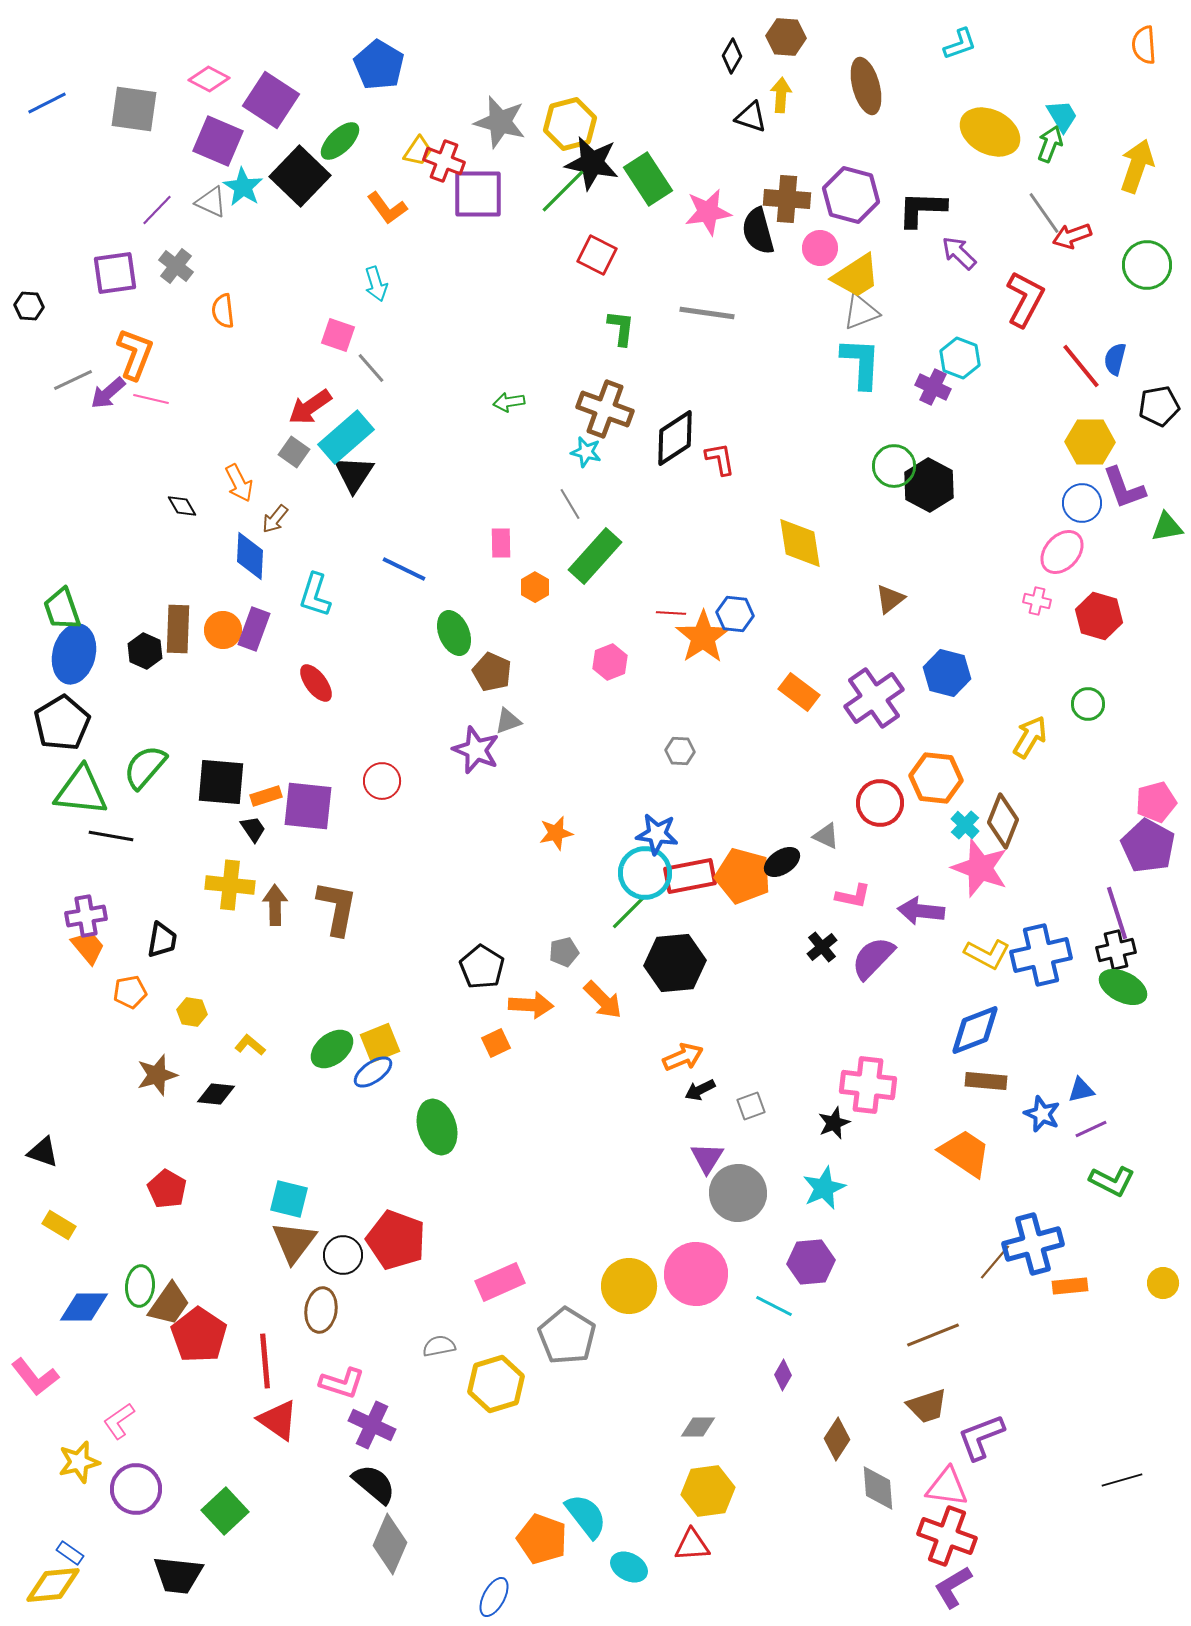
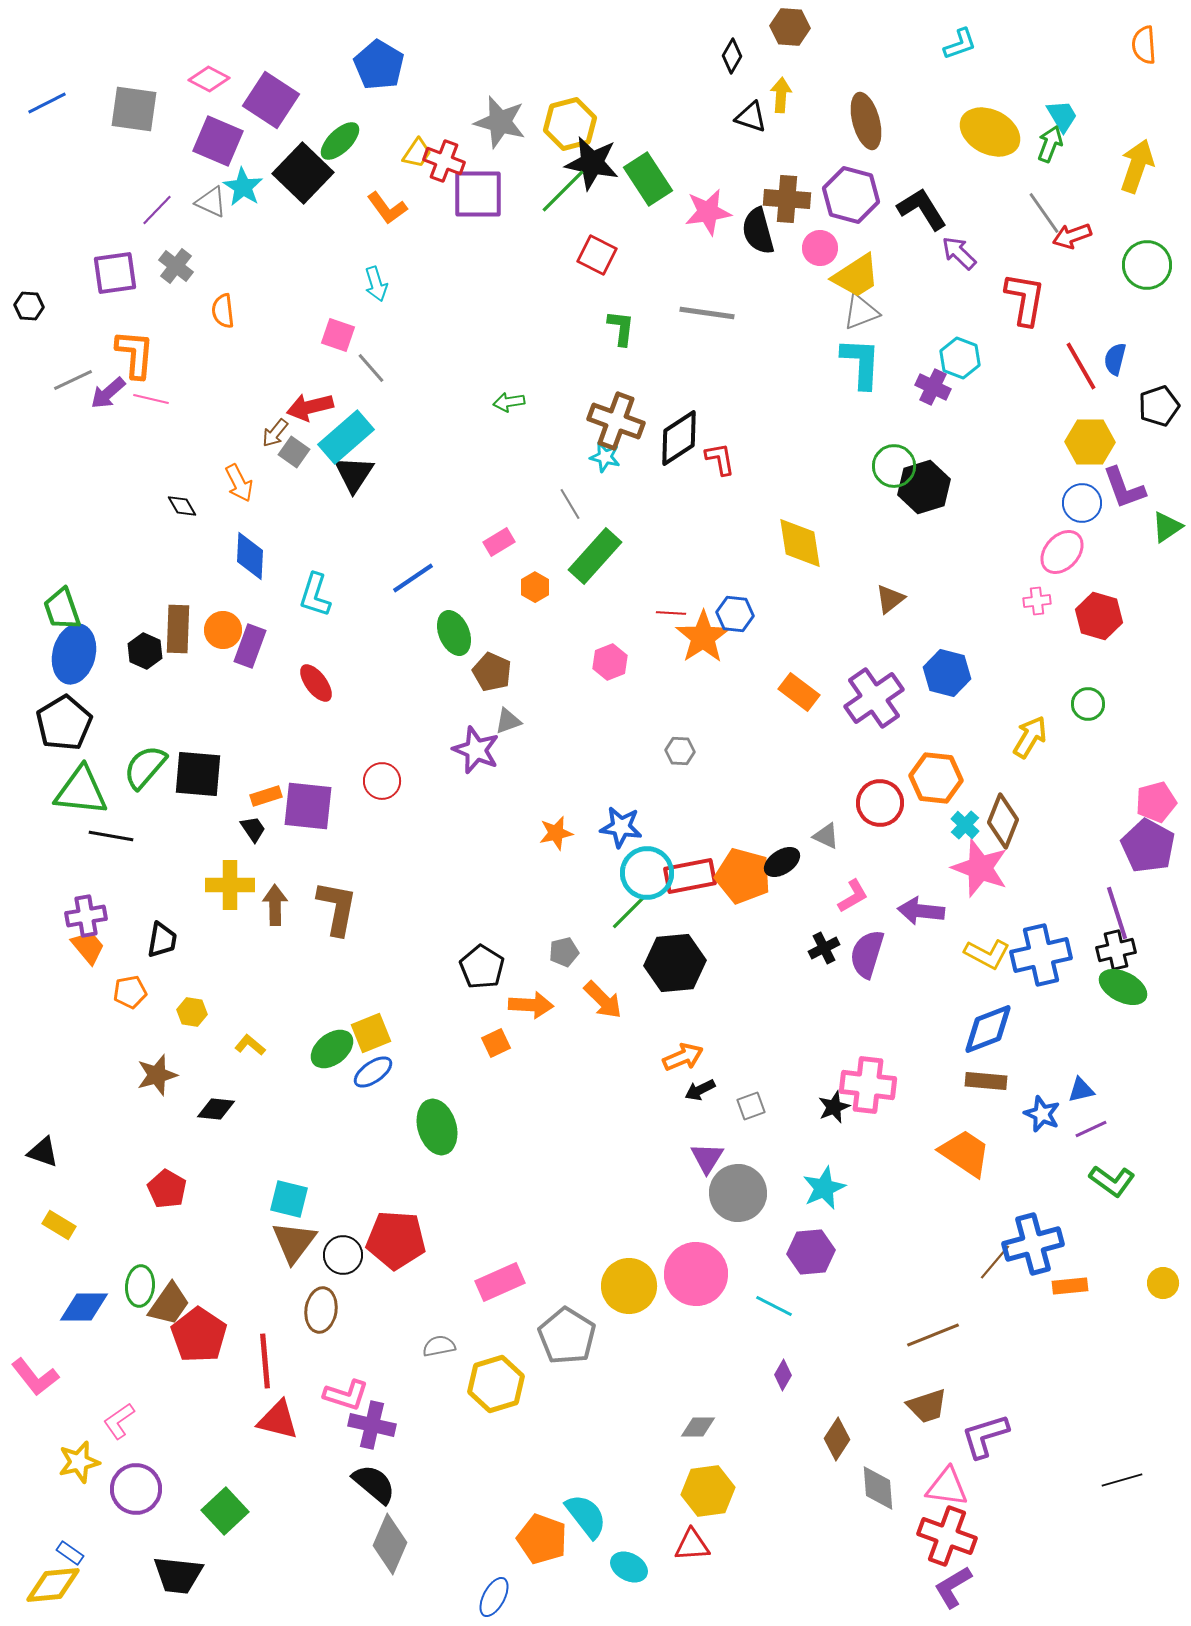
brown hexagon at (786, 37): moved 4 px right, 10 px up
brown ellipse at (866, 86): moved 35 px down
yellow trapezoid at (418, 151): moved 1 px left, 2 px down
black square at (300, 176): moved 3 px right, 3 px up
black L-shape at (922, 209): rotated 56 degrees clockwise
red L-shape at (1025, 299): rotated 18 degrees counterclockwise
orange L-shape at (135, 354): rotated 16 degrees counterclockwise
red line at (1081, 366): rotated 9 degrees clockwise
black pentagon at (1159, 406): rotated 9 degrees counterclockwise
red arrow at (310, 407): rotated 21 degrees clockwise
brown cross at (605, 409): moved 11 px right, 12 px down
black diamond at (675, 438): moved 4 px right
cyan star at (586, 452): moved 19 px right, 5 px down
black hexagon at (929, 485): moved 5 px left, 2 px down; rotated 15 degrees clockwise
brown arrow at (275, 519): moved 86 px up
green triangle at (1167, 527): rotated 24 degrees counterclockwise
pink rectangle at (501, 543): moved 2 px left, 1 px up; rotated 60 degrees clockwise
blue line at (404, 569): moved 9 px right, 9 px down; rotated 60 degrees counterclockwise
pink cross at (1037, 601): rotated 20 degrees counterclockwise
purple rectangle at (254, 629): moved 4 px left, 17 px down
black pentagon at (62, 723): moved 2 px right
black square at (221, 782): moved 23 px left, 8 px up
blue star at (657, 834): moved 36 px left, 7 px up
cyan circle at (645, 873): moved 2 px right
yellow cross at (230, 885): rotated 6 degrees counterclockwise
pink L-shape at (853, 896): rotated 42 degrees counterclockwise
black cross at (822, 947): moved 2 px right, 1 px down; rotated 12 degrees clockwise
purple semicircle at (873, 958): moved 6 px left, 4 px up; rotated 27 degrees counterclockwise
blue diamond at (975, 1030): moved 13 px right, 1 px up
yellow square at (380, 1043): moved 9 px left, 10 px up
black diamond at (216, 1094): moved 15 px down
black star at (834, 1123): moved 16 px up
green L-shape at (1112, 1181): rotated 9 degrees clockwise
red pentagon at (396, 1240): rotated 16 degrees counterclockwise
purple hexagon at (811, 1262): moved 10 px up
pink L-shape at (342, 1383): moved 4 px right, 12 px down
red triangle at (278, 1420): rotated 21 degrees counterclockwise
purple cross at (372, 1425): rotated 12 degrees counterclockwise
purple L-shape at (981, 1437): moved 4 px right, 1 px up; rotated 4 degrees clockwise
